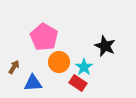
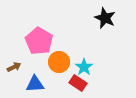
pink pentagon: moved 5 px left, 4 px down
black star: moved 28 px up
brown arrow: rotated 32 degrees clockwise
blue triangle: moved 2 px right, 1 px down
